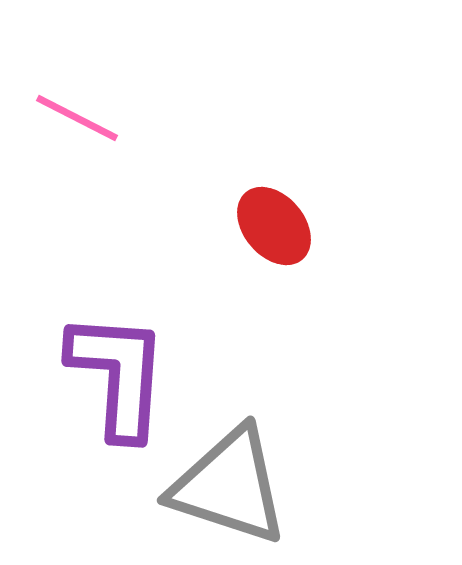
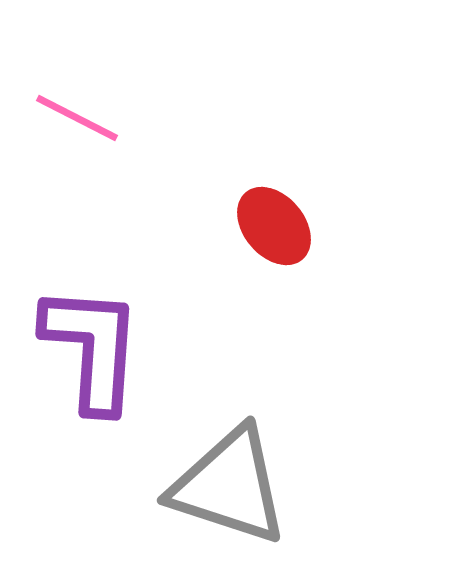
purple L-shape: moved 26 px left, 27 px up
